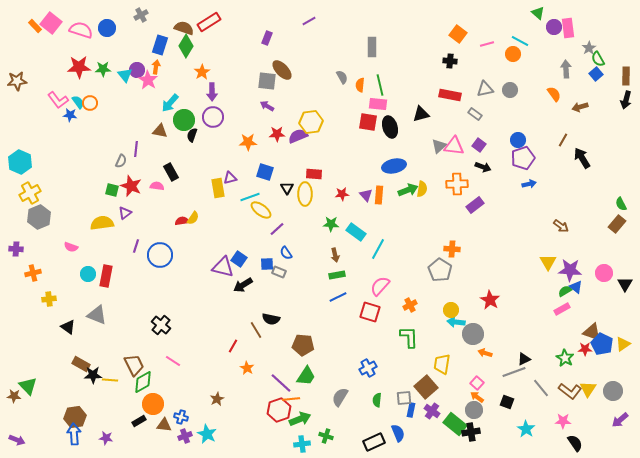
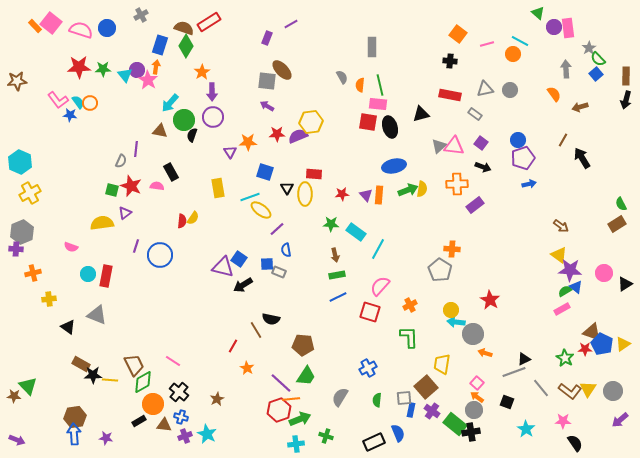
purple line at (309, 21): moved 18 px left, 3 px down
green semicircle at (598, 59): rotated 14 degrees counterclockwise
purple square at (479, 145): moved 2 px right, 2 px up
purple triangle at (230, 178): moved 26 px up; rotated 48 degrees counterclockwise
gray hexagon at (39, 217): moved 17 px left, 15 px down
red semicircle at (182, 221): rotated 104 degrees clockwise
brown rectangle at (617, 224): rotated 18 degrees clockwise
blue semicircle at (286, 253): moved 3 px up; rotated 24 degrees clockwise
yellow triangle at (548, 262): moved 11 px right, 7 px up; rotated 24 degrees counterclockwise
black triangle at (625, 284): rotated 28 degrees clockwise
black cross at (161, 325): moved 18 px right, 67 px down
cyan cross at (302, 444): moved 6 px left
